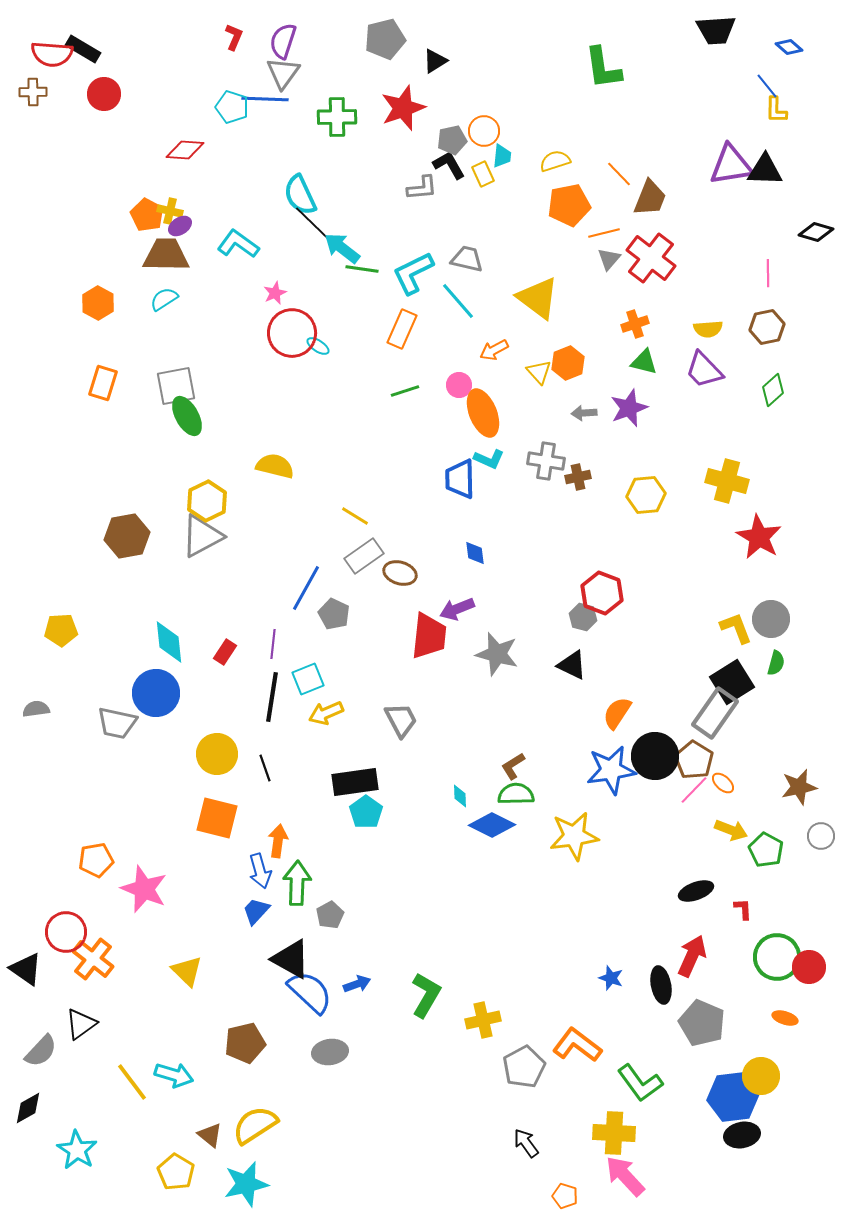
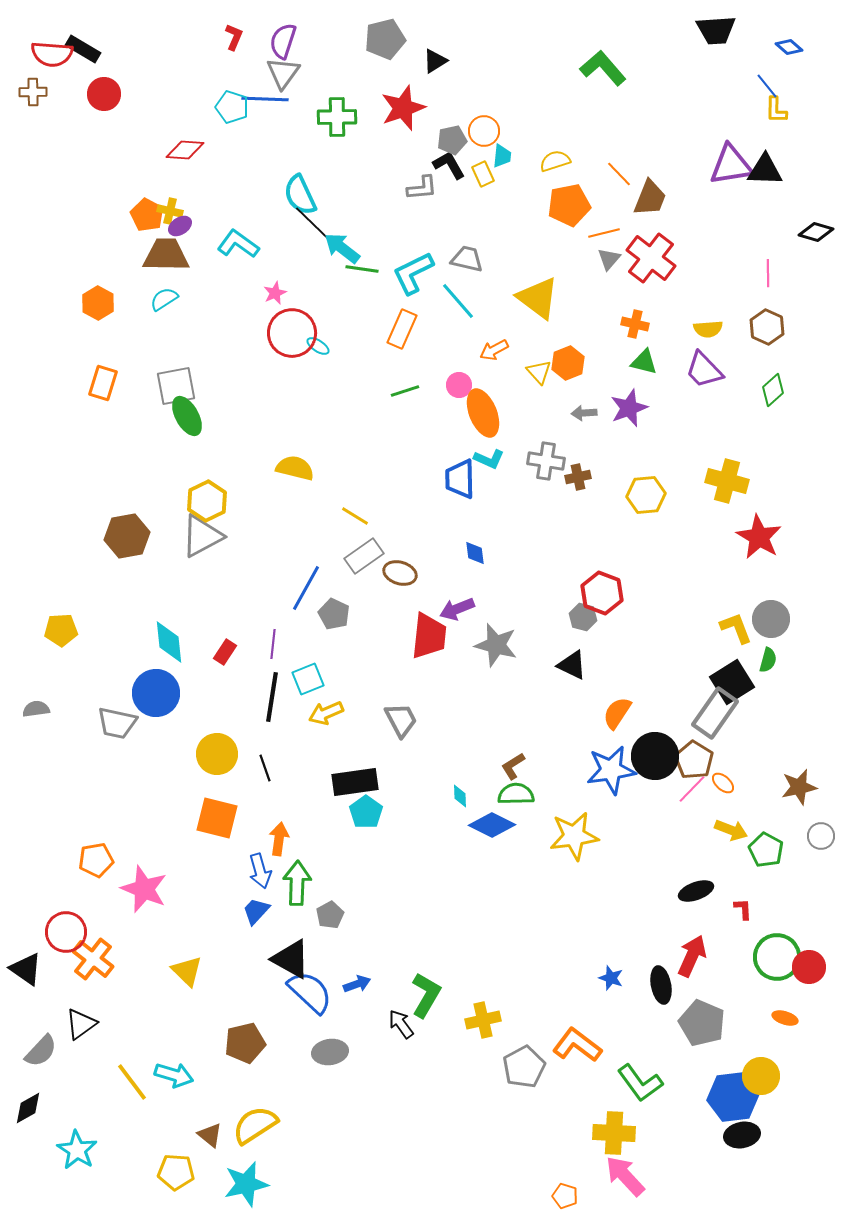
green L-shape at (603, 68): rotated 147 degrees clockwise
orange cross at (635, 324): rotated 32 degrees clockwise
brown hexagon at (767, 327): rotated 24 degrees counterclockwise
yellow semicircle at (275, 466): moved 20 px right, 2 px down
gray star at (497, 654): moved 1 px left, 9 px up
green semicircle at (776, 663): moved 8 px left, 3 px up
pink line at (694, 790): moved 2 px left, 1 px up
orange arrow at (278, 841): moved 1 px right, 2 px up
black arrow at (526, 1143): moved 125 px left, 119 px up
yellow pentagon at (176, 1172): rotated 27 degrees counterclockwise
